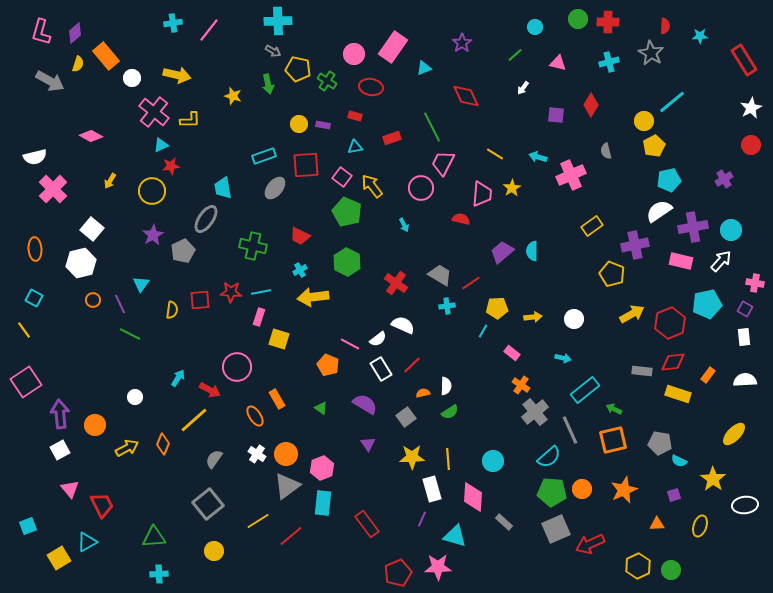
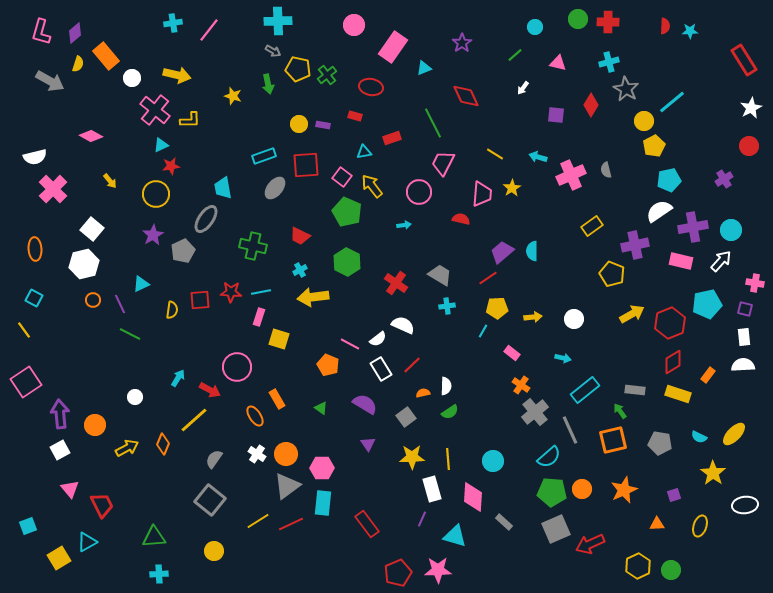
cyan star at (700, 36): moved 10 px left, 5 px up
gray star at (651, 53): moved 25 px left, 36 px down
pink circle at (354, 54): moved 29 px up
green cross at (327, 81): moved 6 px up; rotated 18 degrees clockwise
pink cross at (154, 112): moved 1 px right, 2 px up
green line at (432, 127): moved 1 px right, 4 px up
red circle at (751, 145): moved 2 px left, 1 px down
cyan triangle at (355, 147): moved 9 px right, 5 px down
gray semicircle at (606, 151): moved 19 px down
yellow arrow at (110, 181): rotated 70 degrees counterclockwise
pink circle at (421, 188): moved 2 px left, 4 px down
yellow circle at (152, 191): moved 4 px right, 3 px down
cyan arrow at (404, 225): rotated 72 degrees counterclockwise
white hexagon at (81, 263): moved 3 px right, 1 px down
red line at (471, 283): moved 17 px right, 5 px up
cyan triangle at (141, 284): rotated 30 degrees clockwise
purple square at (745, 309): rotated 14 degrees counterclockwise
red diamond at (673, 362): rotated 25 degrees counterclockwise
gray rectangle at (642, 371): moved 7 px left, 19 px down
white semicircle at (745, 380): moved 2 px left, 15 px up
green arrow at (614, 409): moved 6 px right, 2 px down; rotated 28 degrees clockwise
cyan semicircle at (679, 461): moved 20 px right, 24 px up
pink hexagon at (322, 468): rotated 20 degrees clockwise
yellow star at (713, 479): moved 6 px up
gray square at (208, 504): moved 2 px right, 4 px up; rotated 12 degrees counterclockwise
red line at (291, 536): moved 12 px up; rotated 15 degrees clockwise
pink star at (438, 567): moved 3 px down
